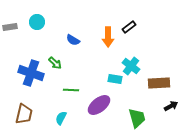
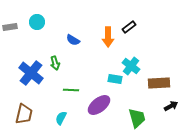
green arrow: rotated 32 degrees clockwise
blue cross: rotated 20 degrees clockwise
